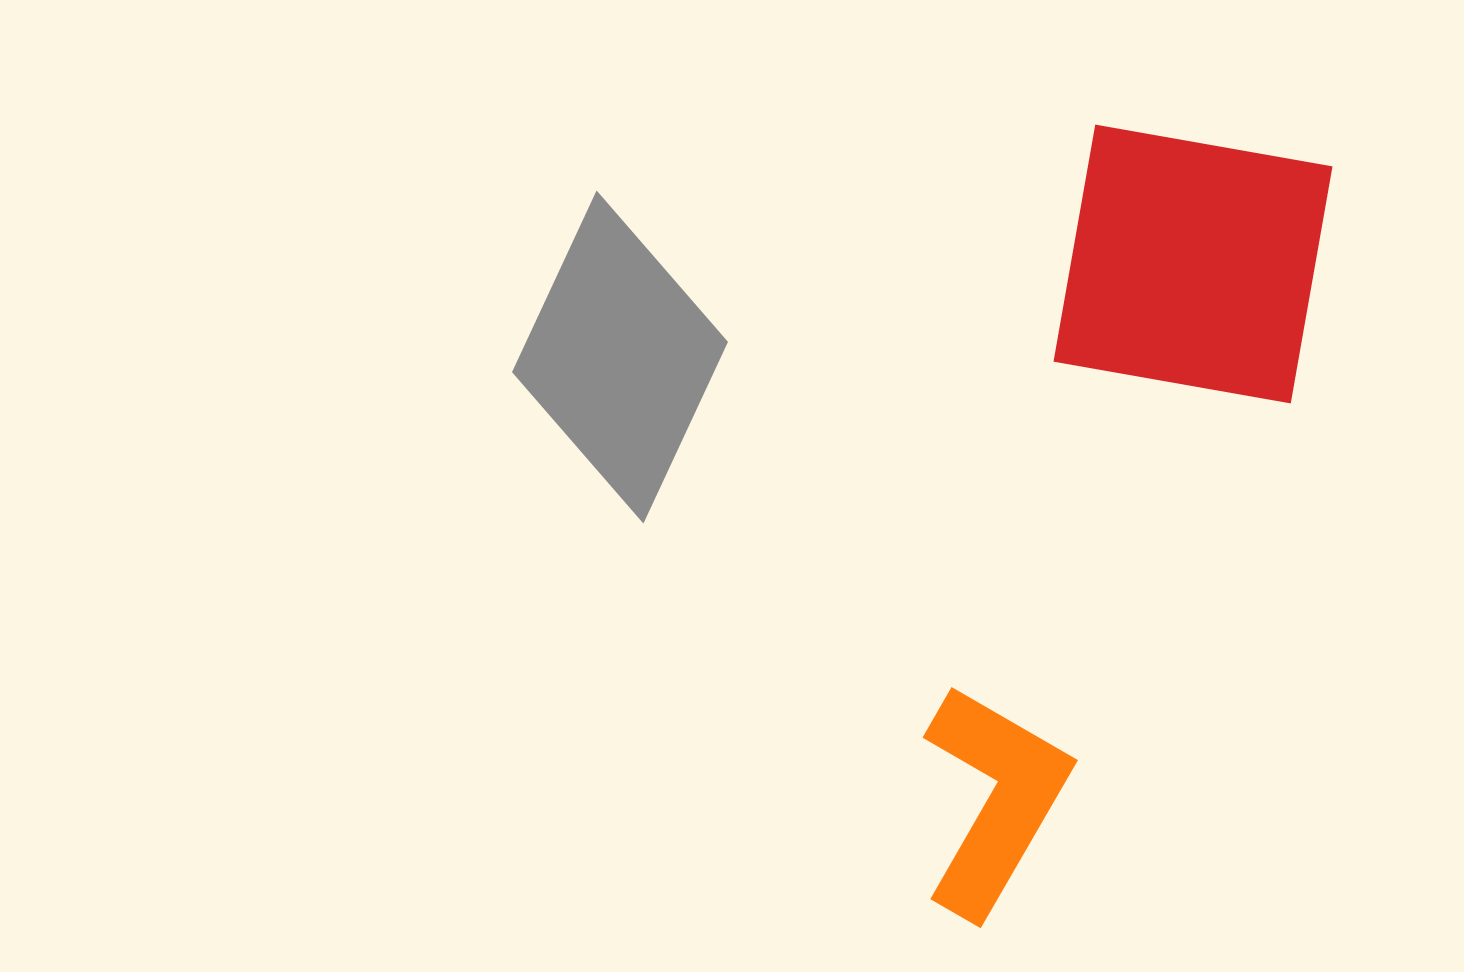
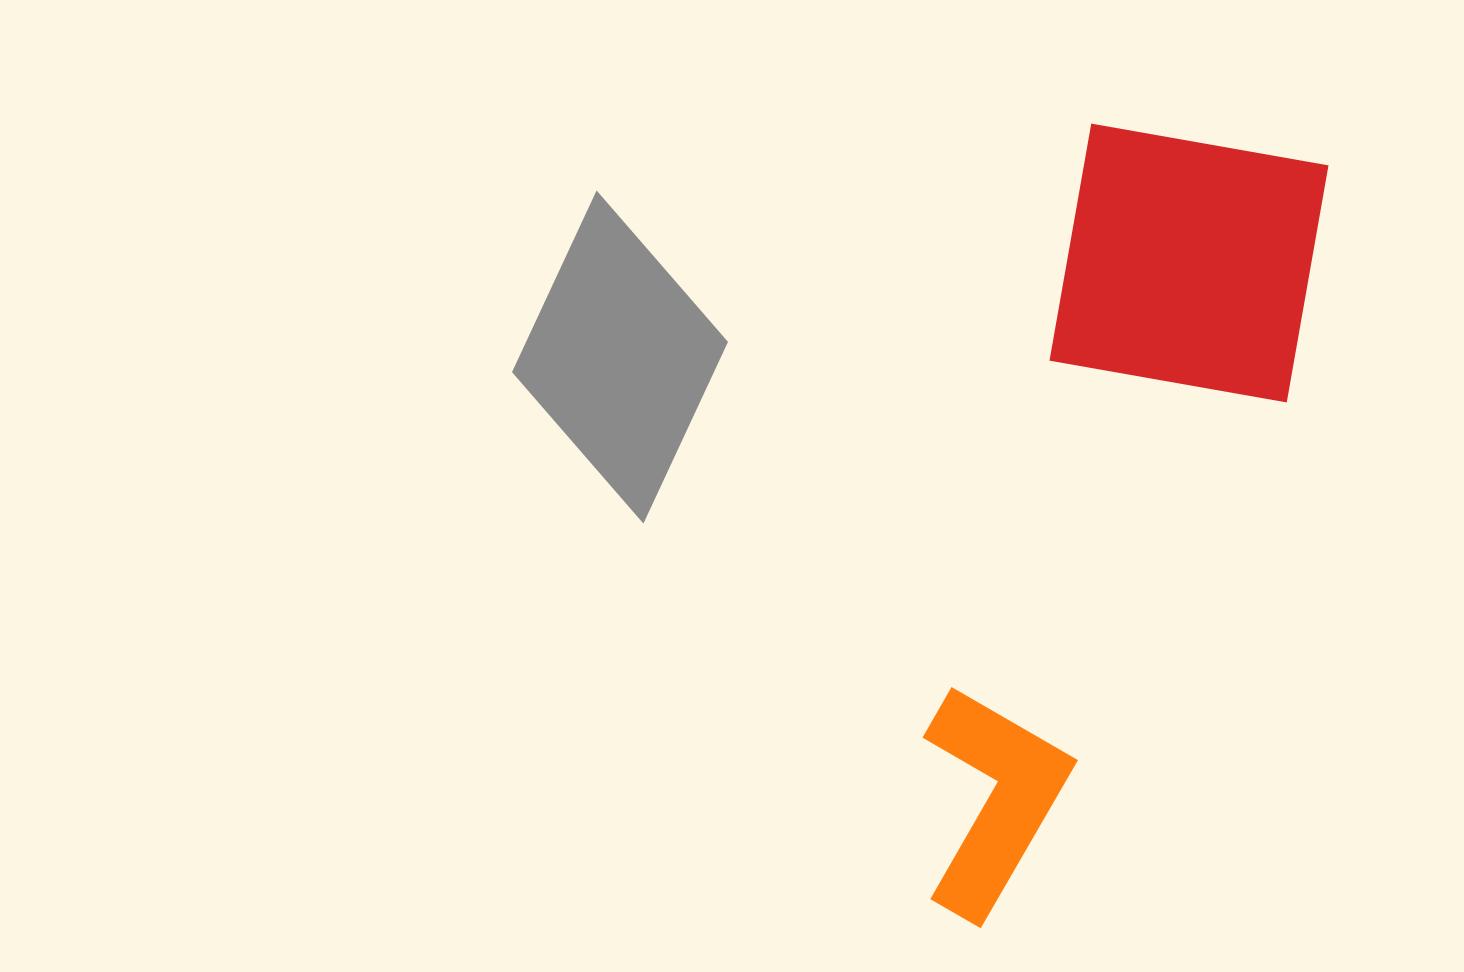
red square: moved 4 px left, 1 px up
